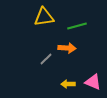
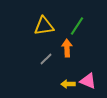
yellow triangle: moved 9 px down
green line: rotated 42 degrees counterclockwise
orange arrow: rotated 96 degrees counterclockwise
pink triangle: moved 5 px left, 1 px up
